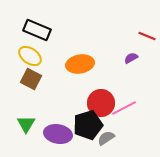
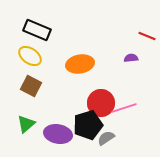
purple semicircle: rotated 24 degrees clockwise
brown square: moved 7 px down
pink line: rotated 10 degrees clockwise
green triangle: rotated 18 degrees clockwise
